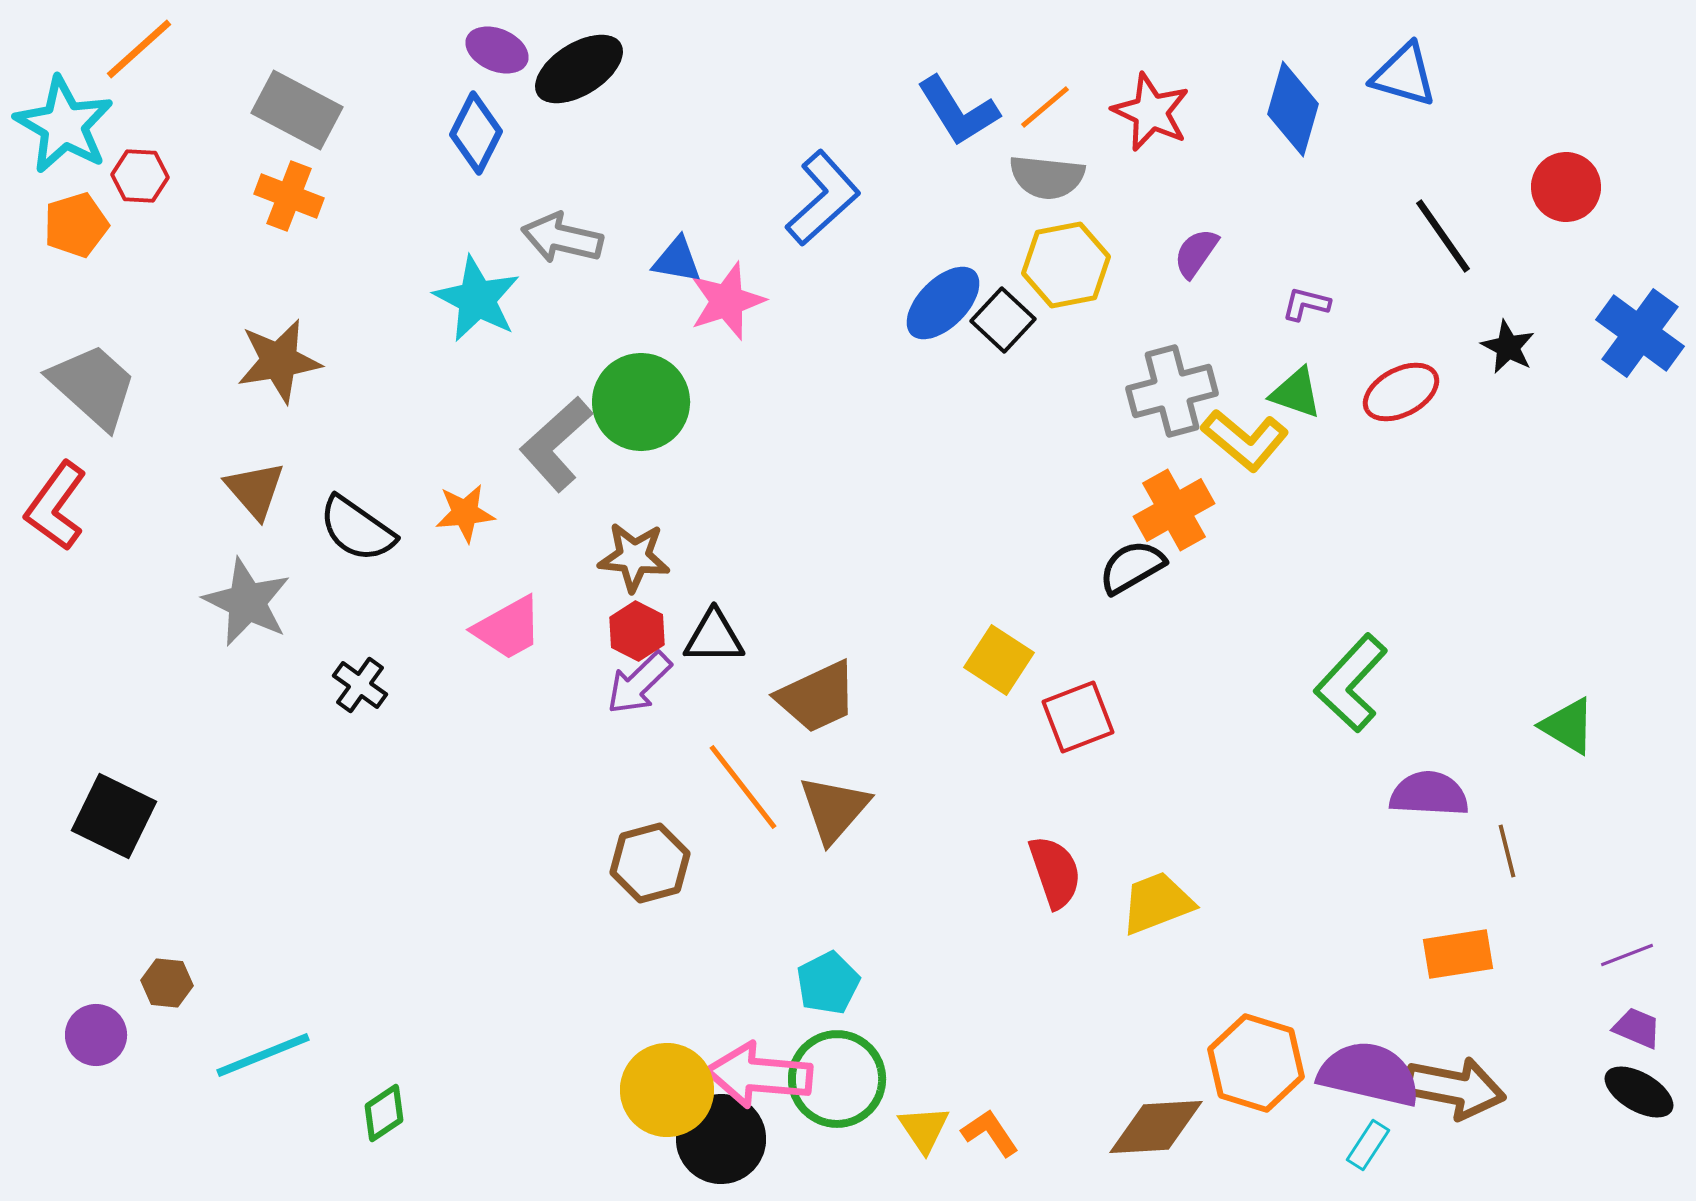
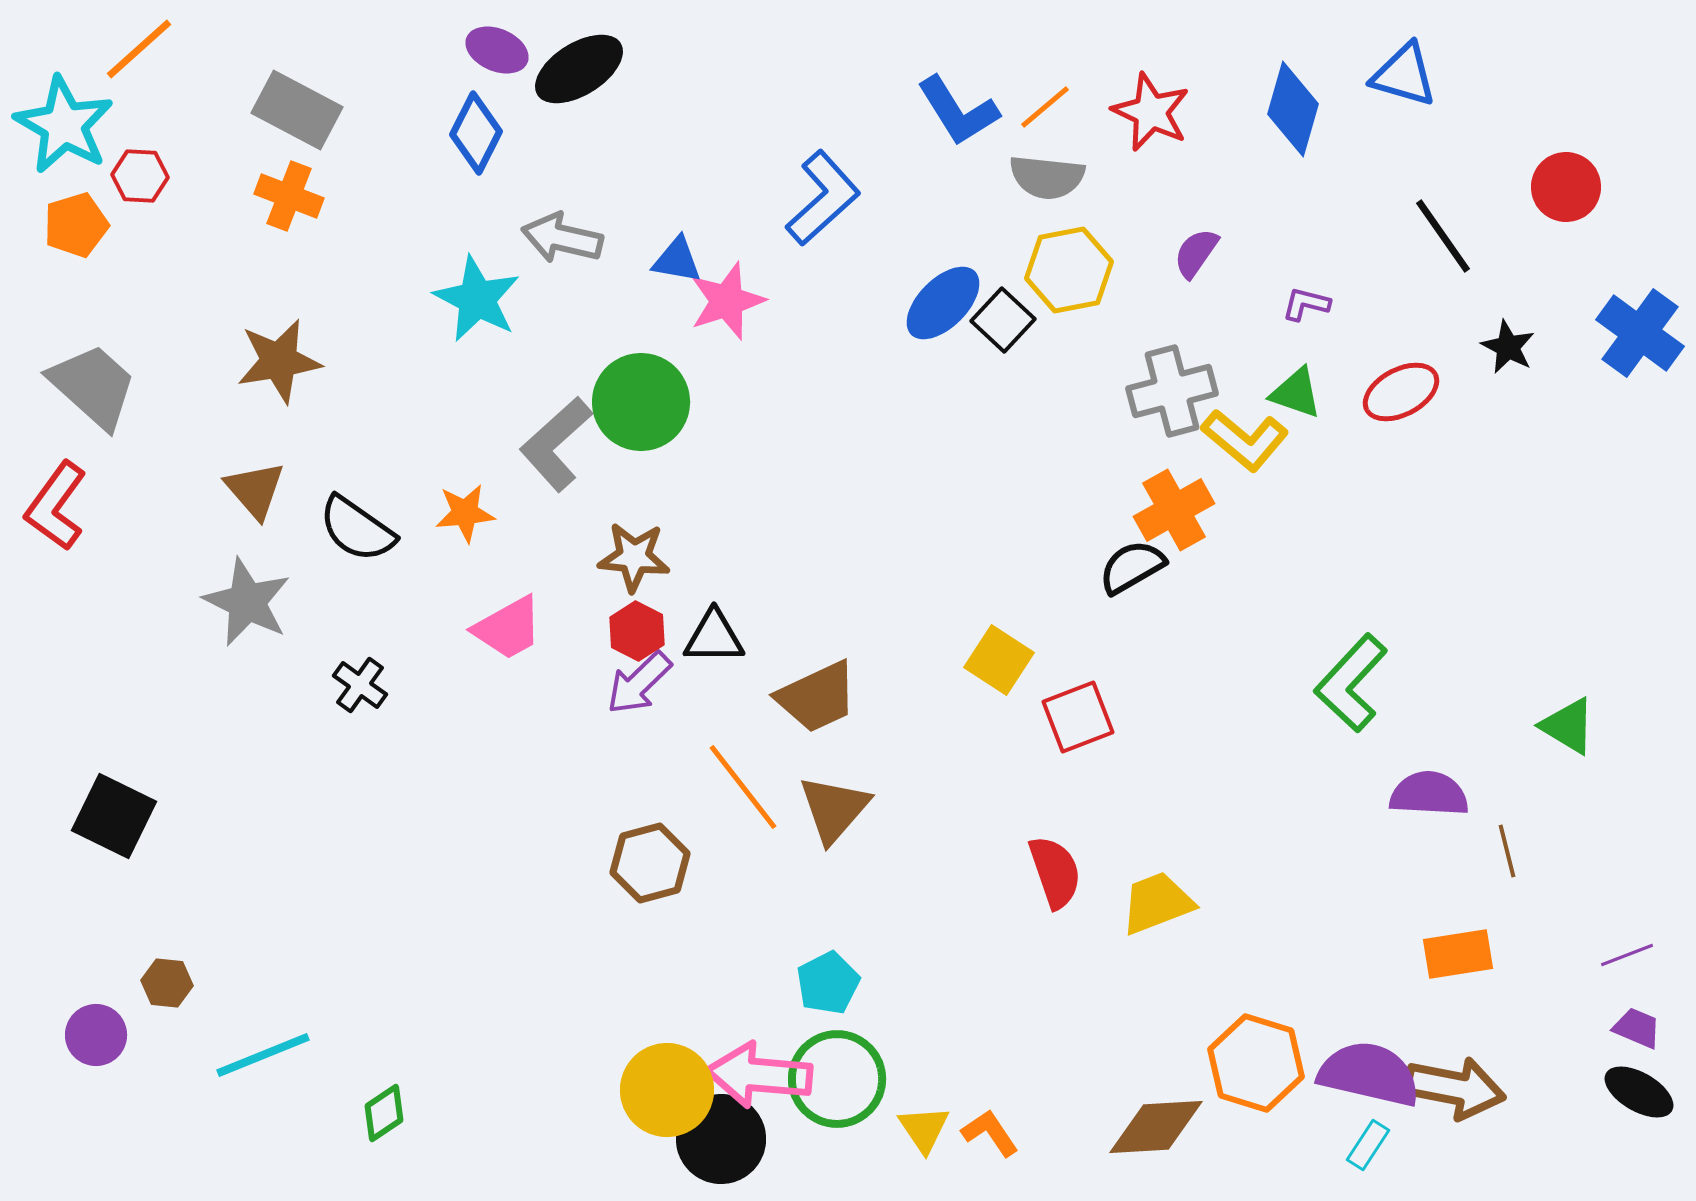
yellow hexagon at (1066, 265): moved 3 px right, 5 px down
